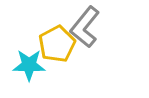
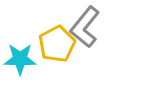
cyan star: moved 9 px left, 6 px up
